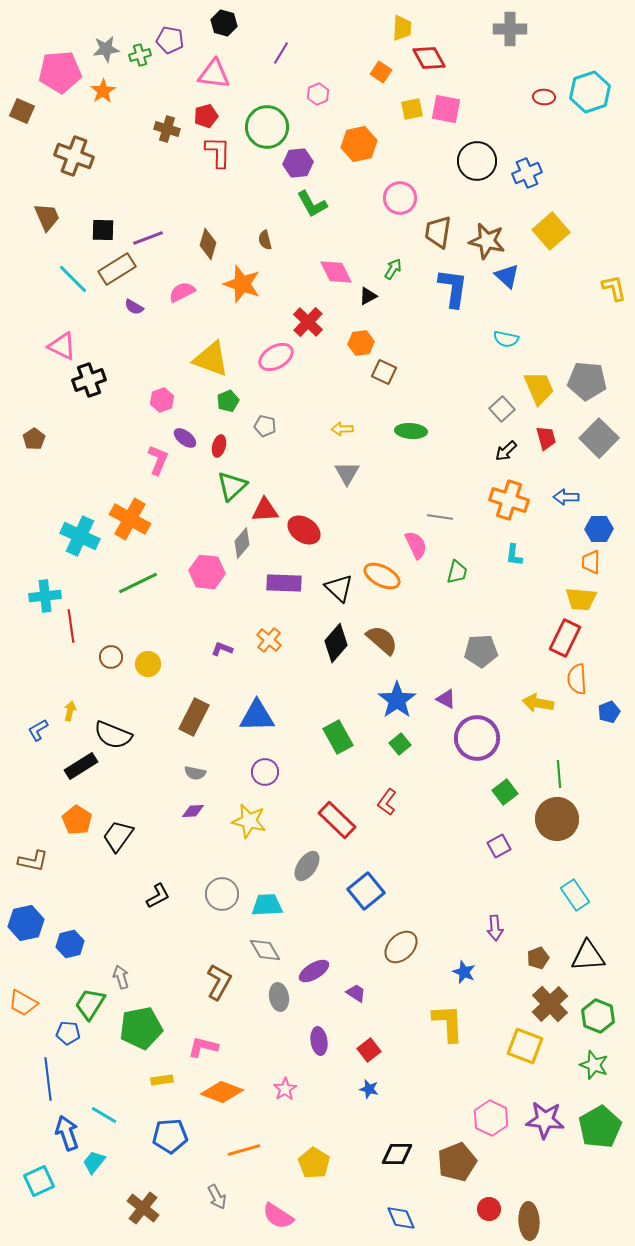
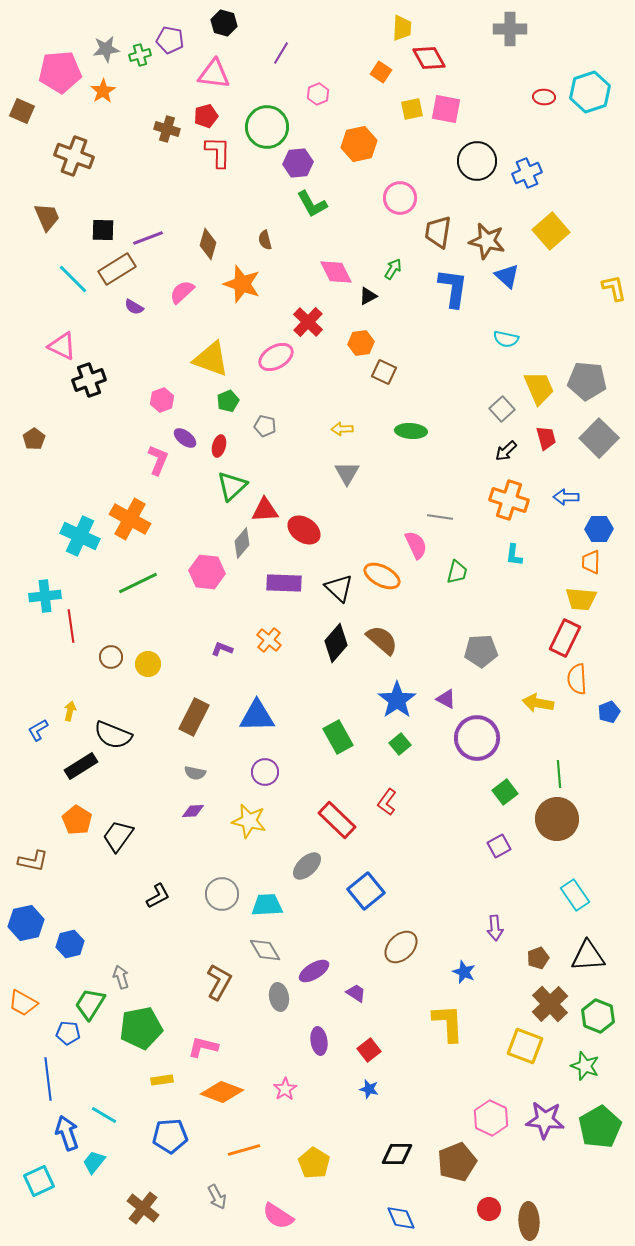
pink semicircle at (182, 292): rotated 16 degrees counterclockwise
gray ellipse at (307, 866): rotated 12 degrees clockwise
green star at (594, 1065): moved 9 px left, 1 px down
